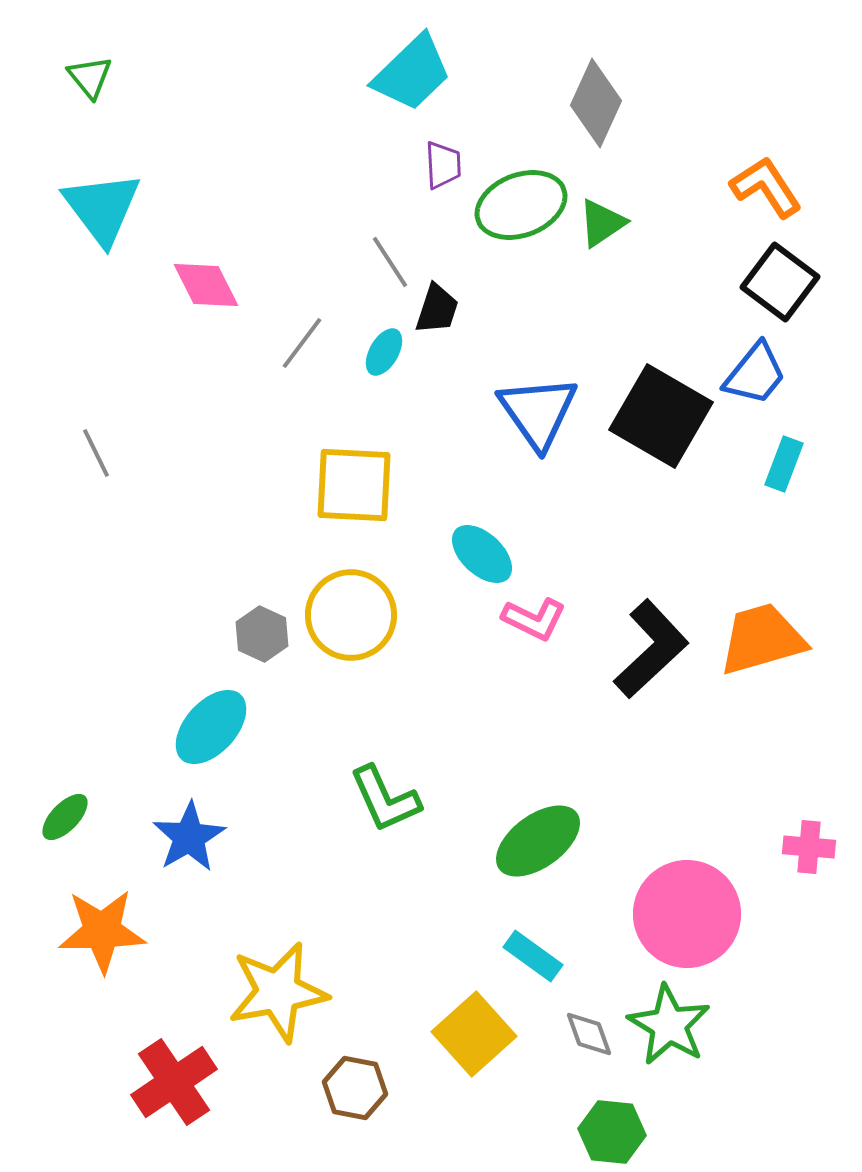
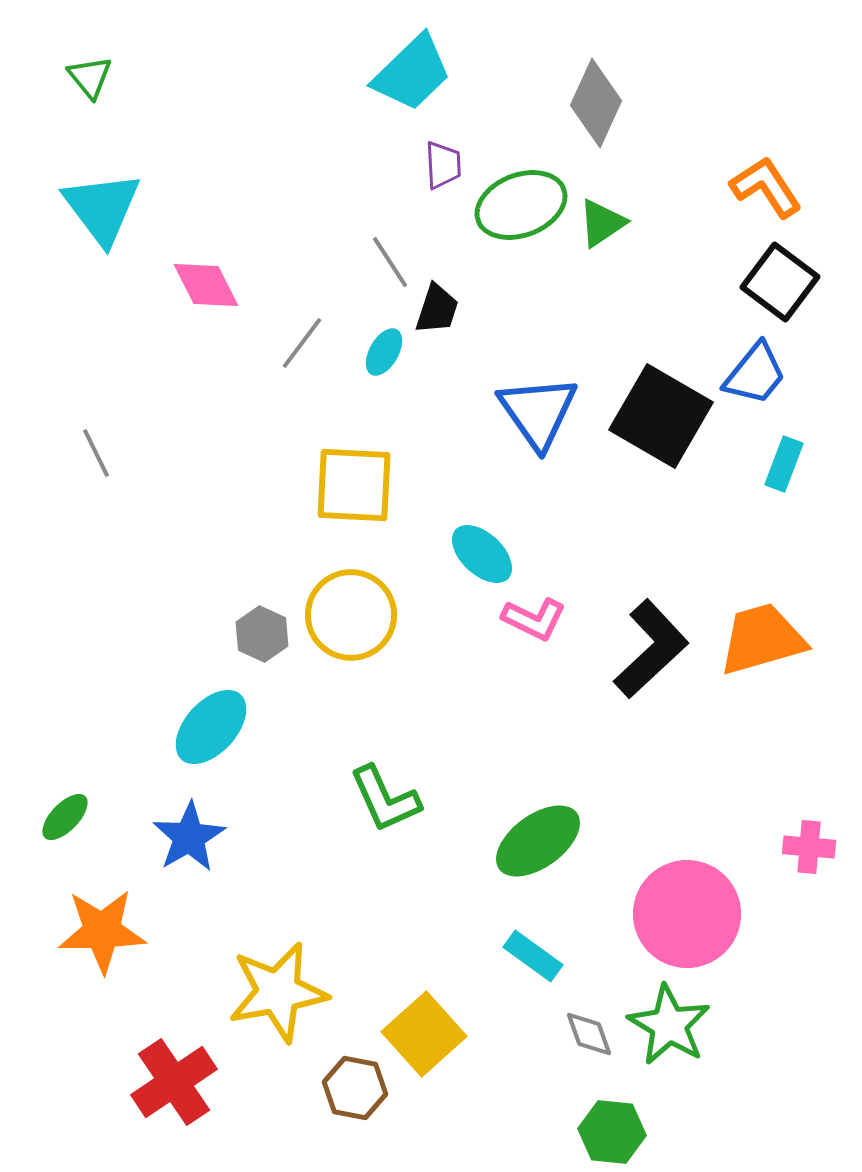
yellow square at (474, 1034): moved 50 px left
